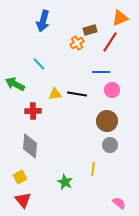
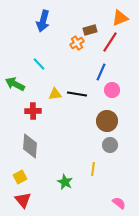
blue line: rotated 66 degrees counterclockwise
